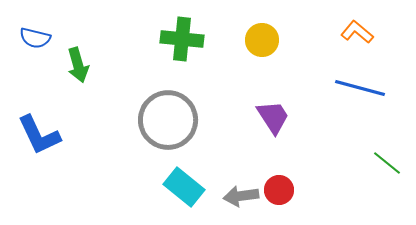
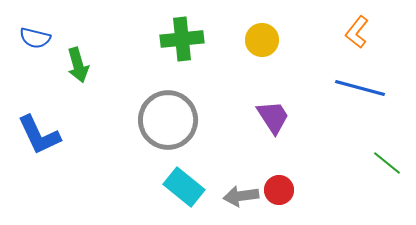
orange L-shape: rotated 92 degrees counterclockwise
green cross: rotated 12 degrees counterclockwise
